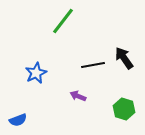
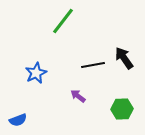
purple arrow: rotated 14 degrees clockwise
green hexagon: moved 2 px left; rotated 20 degrees counterclockwise
